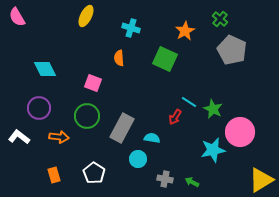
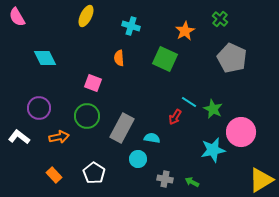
cyan cross: moved 2 px up
gray pentagon: moved 8 px down
cyan diamond: moved 11 px up
pink circle: moved 1 px right
orange arrow: rotated 18 degrees counterclockwise
orange rectangle: rotated 28 degrees counterclockwise
